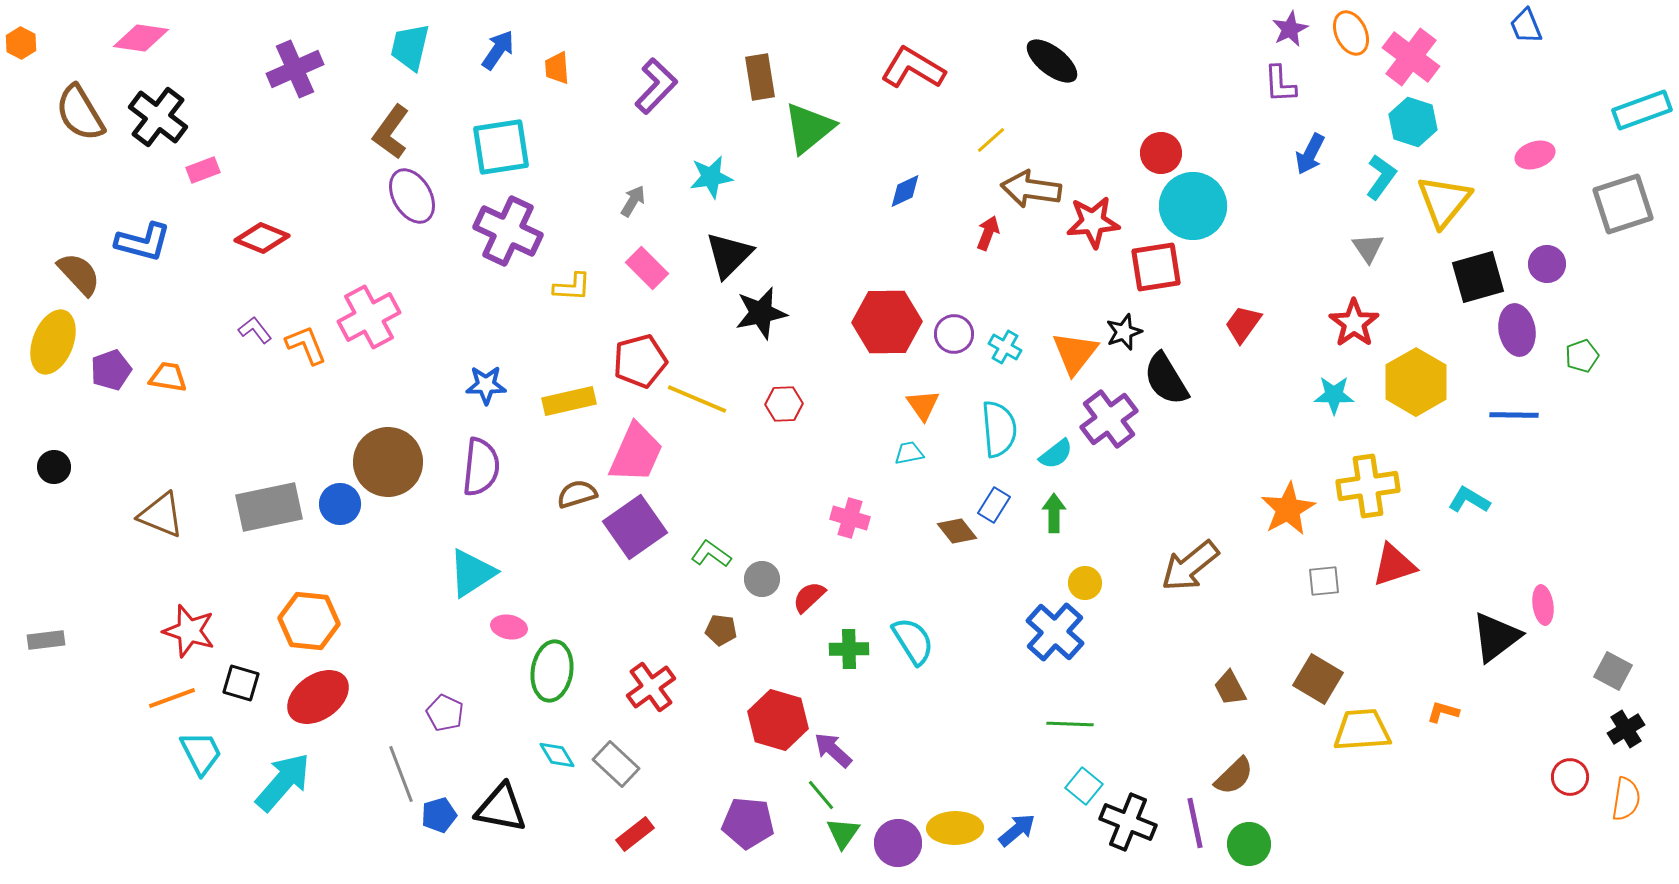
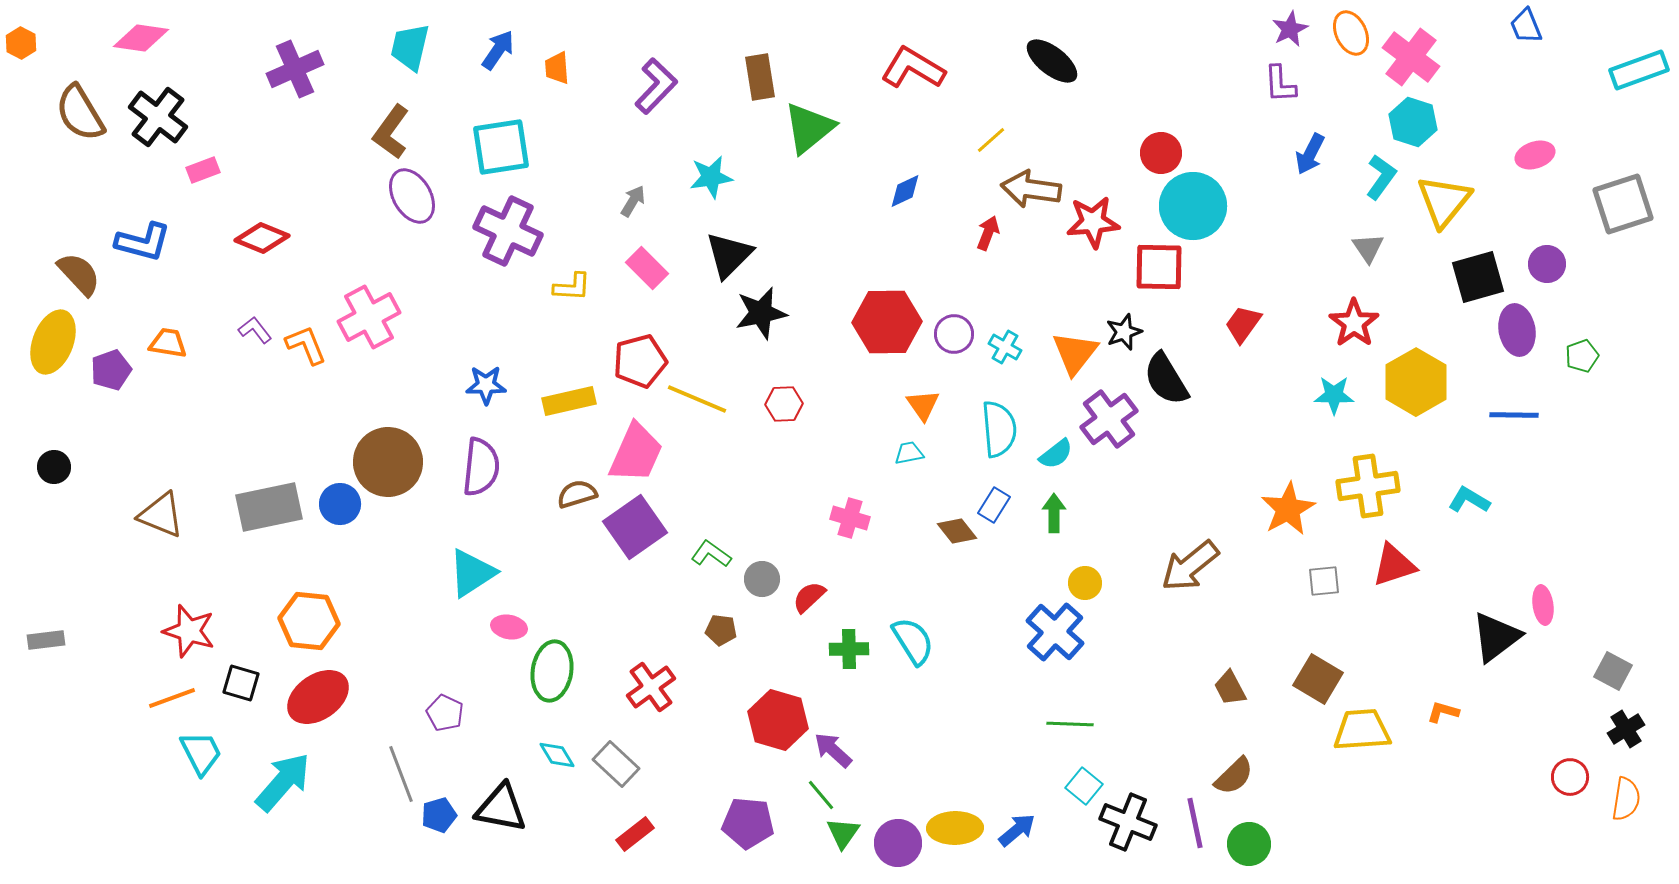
cyan rectangle at (1642, 110): moved 3 px left, 40 px up
red square at (1156, 267): moved 3 px right; rotated 10 degrees clockwise
orange trapezoid at (168, 377): moved 34 px up
